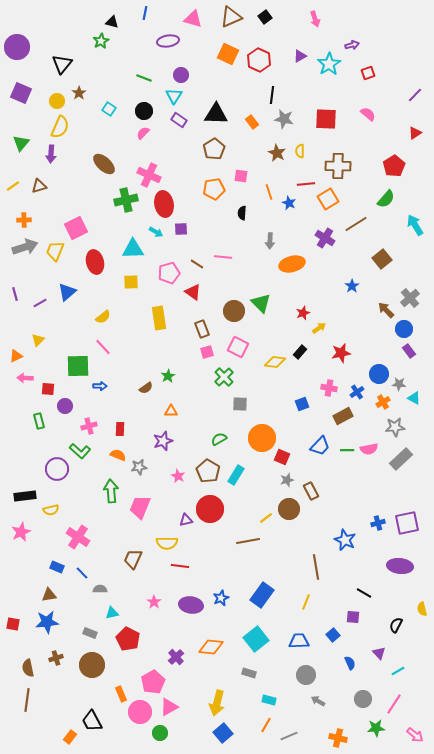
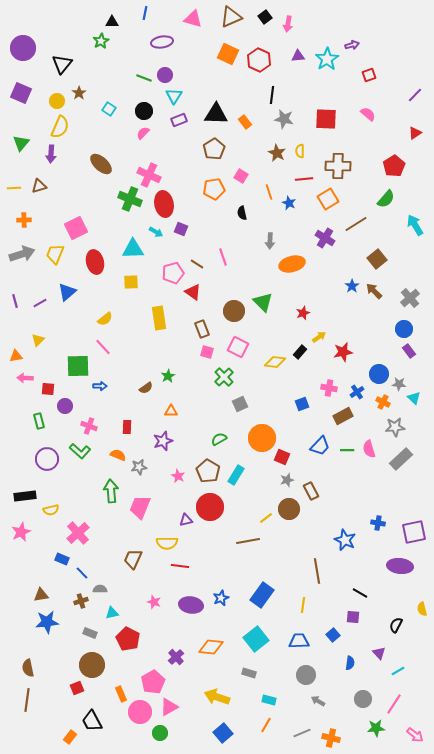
pink arrow at (315, 19): moved 27 px left, 5 px down; rotated 28 degrees clockwise
black triangle at (112, 22): rotated 16 degrees counterclockwise
purple ellipse at (168, 41): moved 6 px left, 1 px down
purple circle at (17, 47): moved 6 px right, 1 px down
purple triangle at (300, 56): moved 2 px left; rotated 24 degrees clockwise
cyan star at (329, 64): moved 2 px left, 5 px up
red square at (368, 73): moved 1 px right, 2 px down
purple circle at (181, 75): moved 16 px left
purple rectangle at (179, 120): rotated 56 degrees counterclockwise
orange rectangle at (252, 122): moved 7 px left
brown ellipse at (104, 164): moved 3 px left
pink square at (241, 176): rotated 24 degrees clockwise
red line at (306, 184): moved 2 px left, 5 px up
yellow line at (13, 186): moved 1 px right, 2 px down; rotated 32 degrees clockwise
green cross at (126, 200): moved 4 px right, 1 px up; rotated 35 degrees clockwise
black semicircle at (242, 213): rotated 16 degrees counterclockwise
purple square at (181, 229): rotated 24 degrees clockwise
gray arrow at (25, 247): moved 3 px left, 7 px down
yellow trapezoid at (55, 251): moved 3 px down
pink line at (223, 257): rotated 66 degrees clockwise
brown square at (382, 259): moved 5 px left
pink pentagon at (169, 273): moved 4 px right
purple line at (15, 294): moved 7 px down
green triangle at (261, 303): moved 2 px right, 1 px up
brown arrow at (386, 310): moved 12 px left, 19 px up
yellow semicircle at (103, 317): moved 2 px right, 2 px down
yellow arrow at (319, 328): moved 9 px down
pink square at (207, 352): rotated 32 degrees clockwise
red star at (341, 353): moved 2 px right, 1 px up
orange triangle at (16, 356): rotated 16 degrees clockwise
cyan triangle at (414, 398): rotated 16 degrees clockwise
orange cross at (383, 402): rotated 32 degrees counterclockwise
gray square at (240, 404): rotated 28 degrees counterclockwise
pink cross at (89, 426): rotated 35 degrees clockwise
red rectangle at (120, 429): moved 7 px right, 2 px up
pink semicircle at (369, 449): rotated 84 degrees clockwise
purple circle at (57, 469): moved 10 px left, 10 px up
red circle at (210, 509): moved 2 px up
blue cross at (378, 523): rotated 24 degrees clockwise
purple square at (407, 523): moved 7 px right, 9 px down
pink cross at (78, 537): moved 4 px up; rotated 15 degrees clockwise
blue rectangle at (57, 567): moved 5 px right, 8 px up
brown line at (316, 567): moved 1 px right, 4 px down
black line at (364, 593): moved 4 px left
brown triangle at (49, 595): moved 8 px left
pink star at (154, 602): rotated 16 degrees counterclockwise
yellow line at (306, 602): moved 3 px left, 3 px down; rotated 14 degrees counterclockwise
red square at (13, 624): moved 64 px right, 64 px down; rotated 32 degrees counterclockwise
brown cross at (56, 658): moved 25 px right, 57 px up
blue semicircle at (350, 663): rotated 32 degrees clockwise
yellow arrow at (217, 703): moved 6 px up; rotated 95 degrees clockwise
gray line at (289, 736): moved 13 px right, 3 px up
orange cross at (338, 738): moved 7 px left
